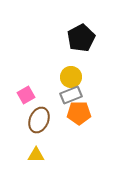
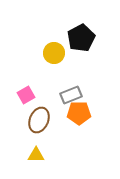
yellow circle: moved 17 px left, 24 px up
